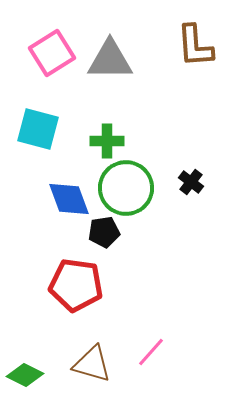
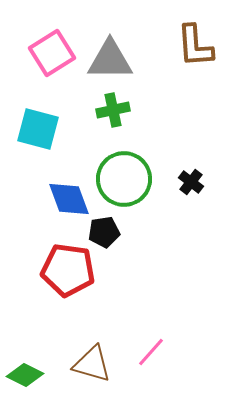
green cross: moved 6 px right, 31 px up; rotated 12 degrees counterclockwise
green circle: moved 2 px left, 9 px up
red pentagon: moved 8 px left, 15 px up
